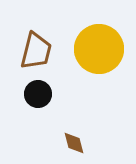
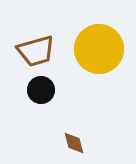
brown trapezoid: rotated 60 degrees clockwise
black circle: moved 3 px right, 4 px up
